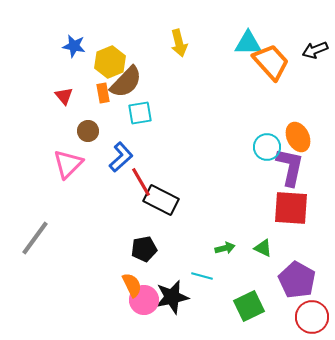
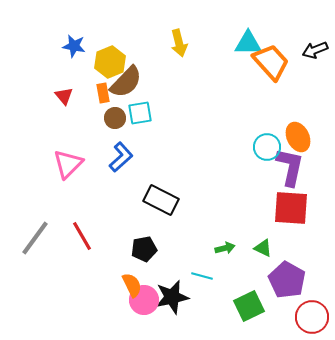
brown circle: moved 27 px right, 13 px up
red line: moved 59 px left, 54 px down
purple pentagon: moved 10 px left
